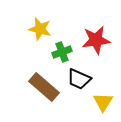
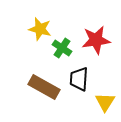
green cross: moved 4 px up; rotated 36 degrees counterclockwise
black trapezoid: rotated 70 degrees clockwise
brown rectangle: rotated 12 degrees counterclockwise
yellow triangle: moved 2 px right
